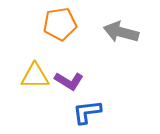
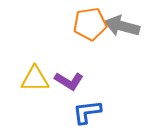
orange pentagon: moved 30 px right
gray arrow: moved 1 px right, 6 px up
yellow triangle: moved 3 px down
